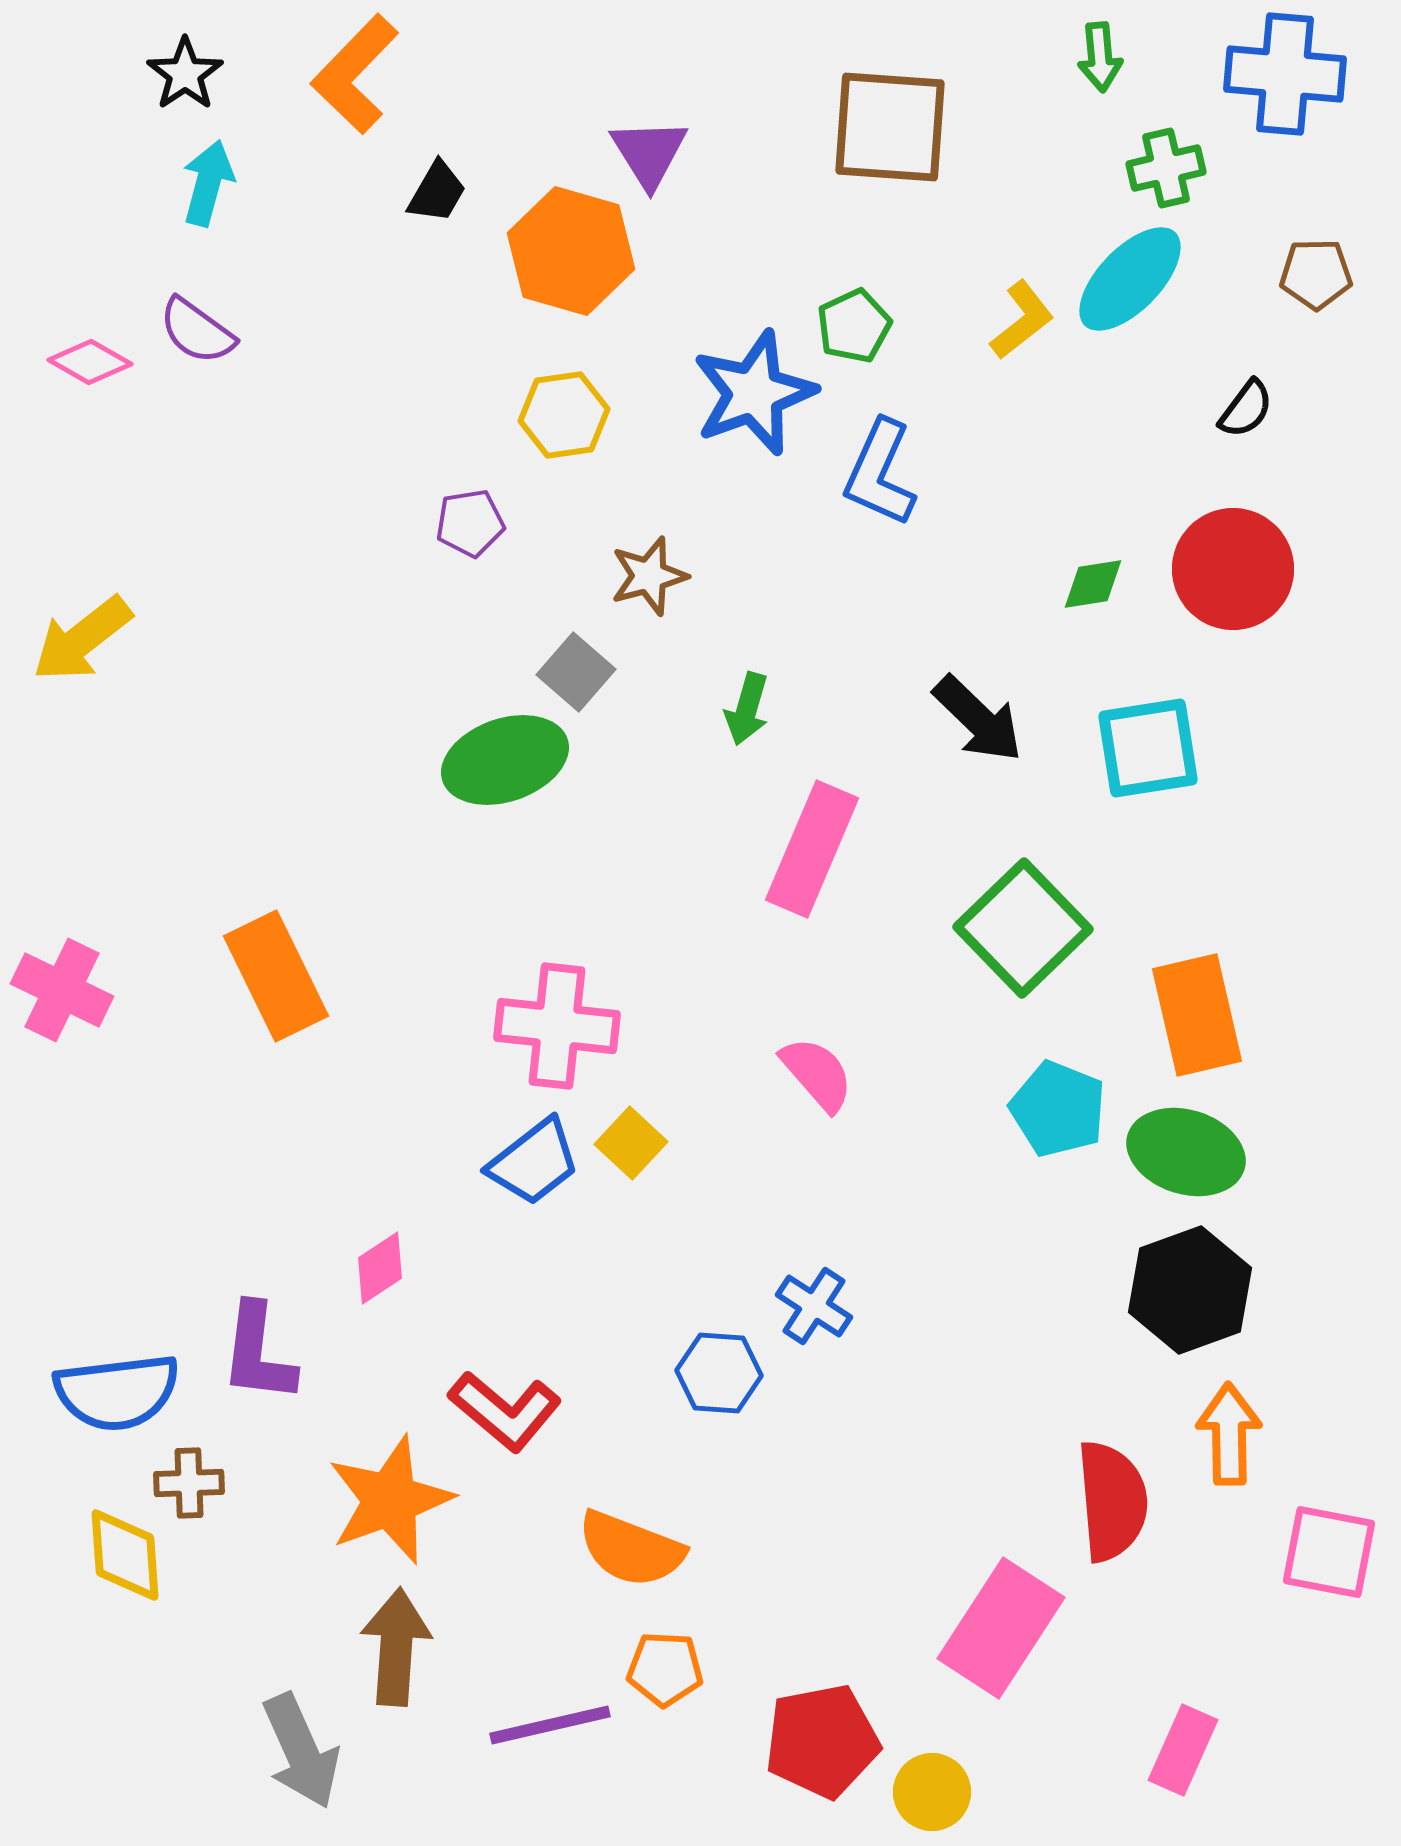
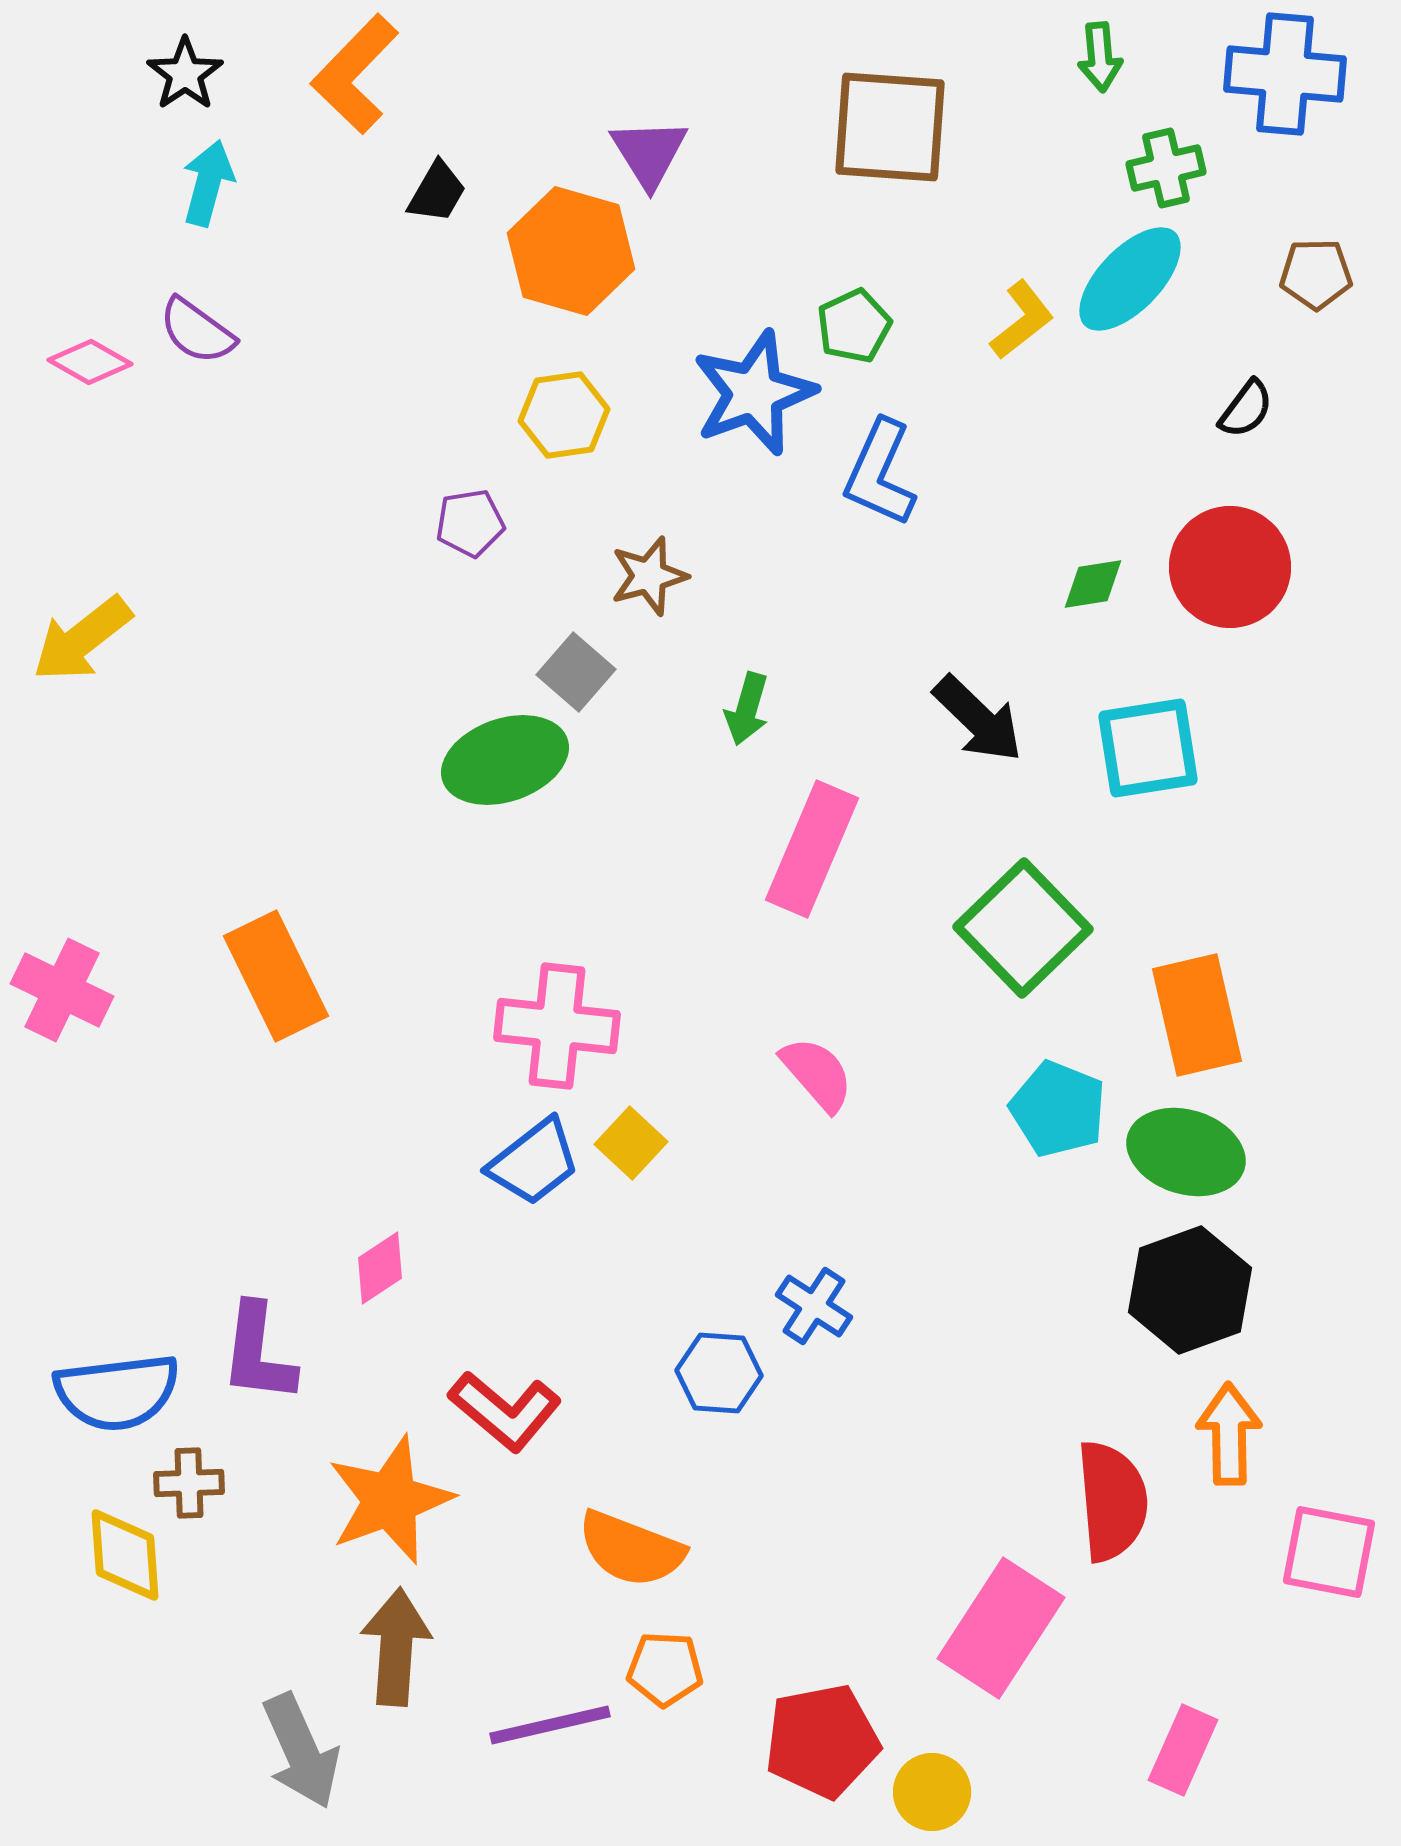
red circle at (1233, 569): moved 3 px left, 2 px up
